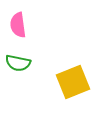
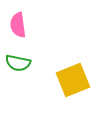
yellow square: moved 2 px up
